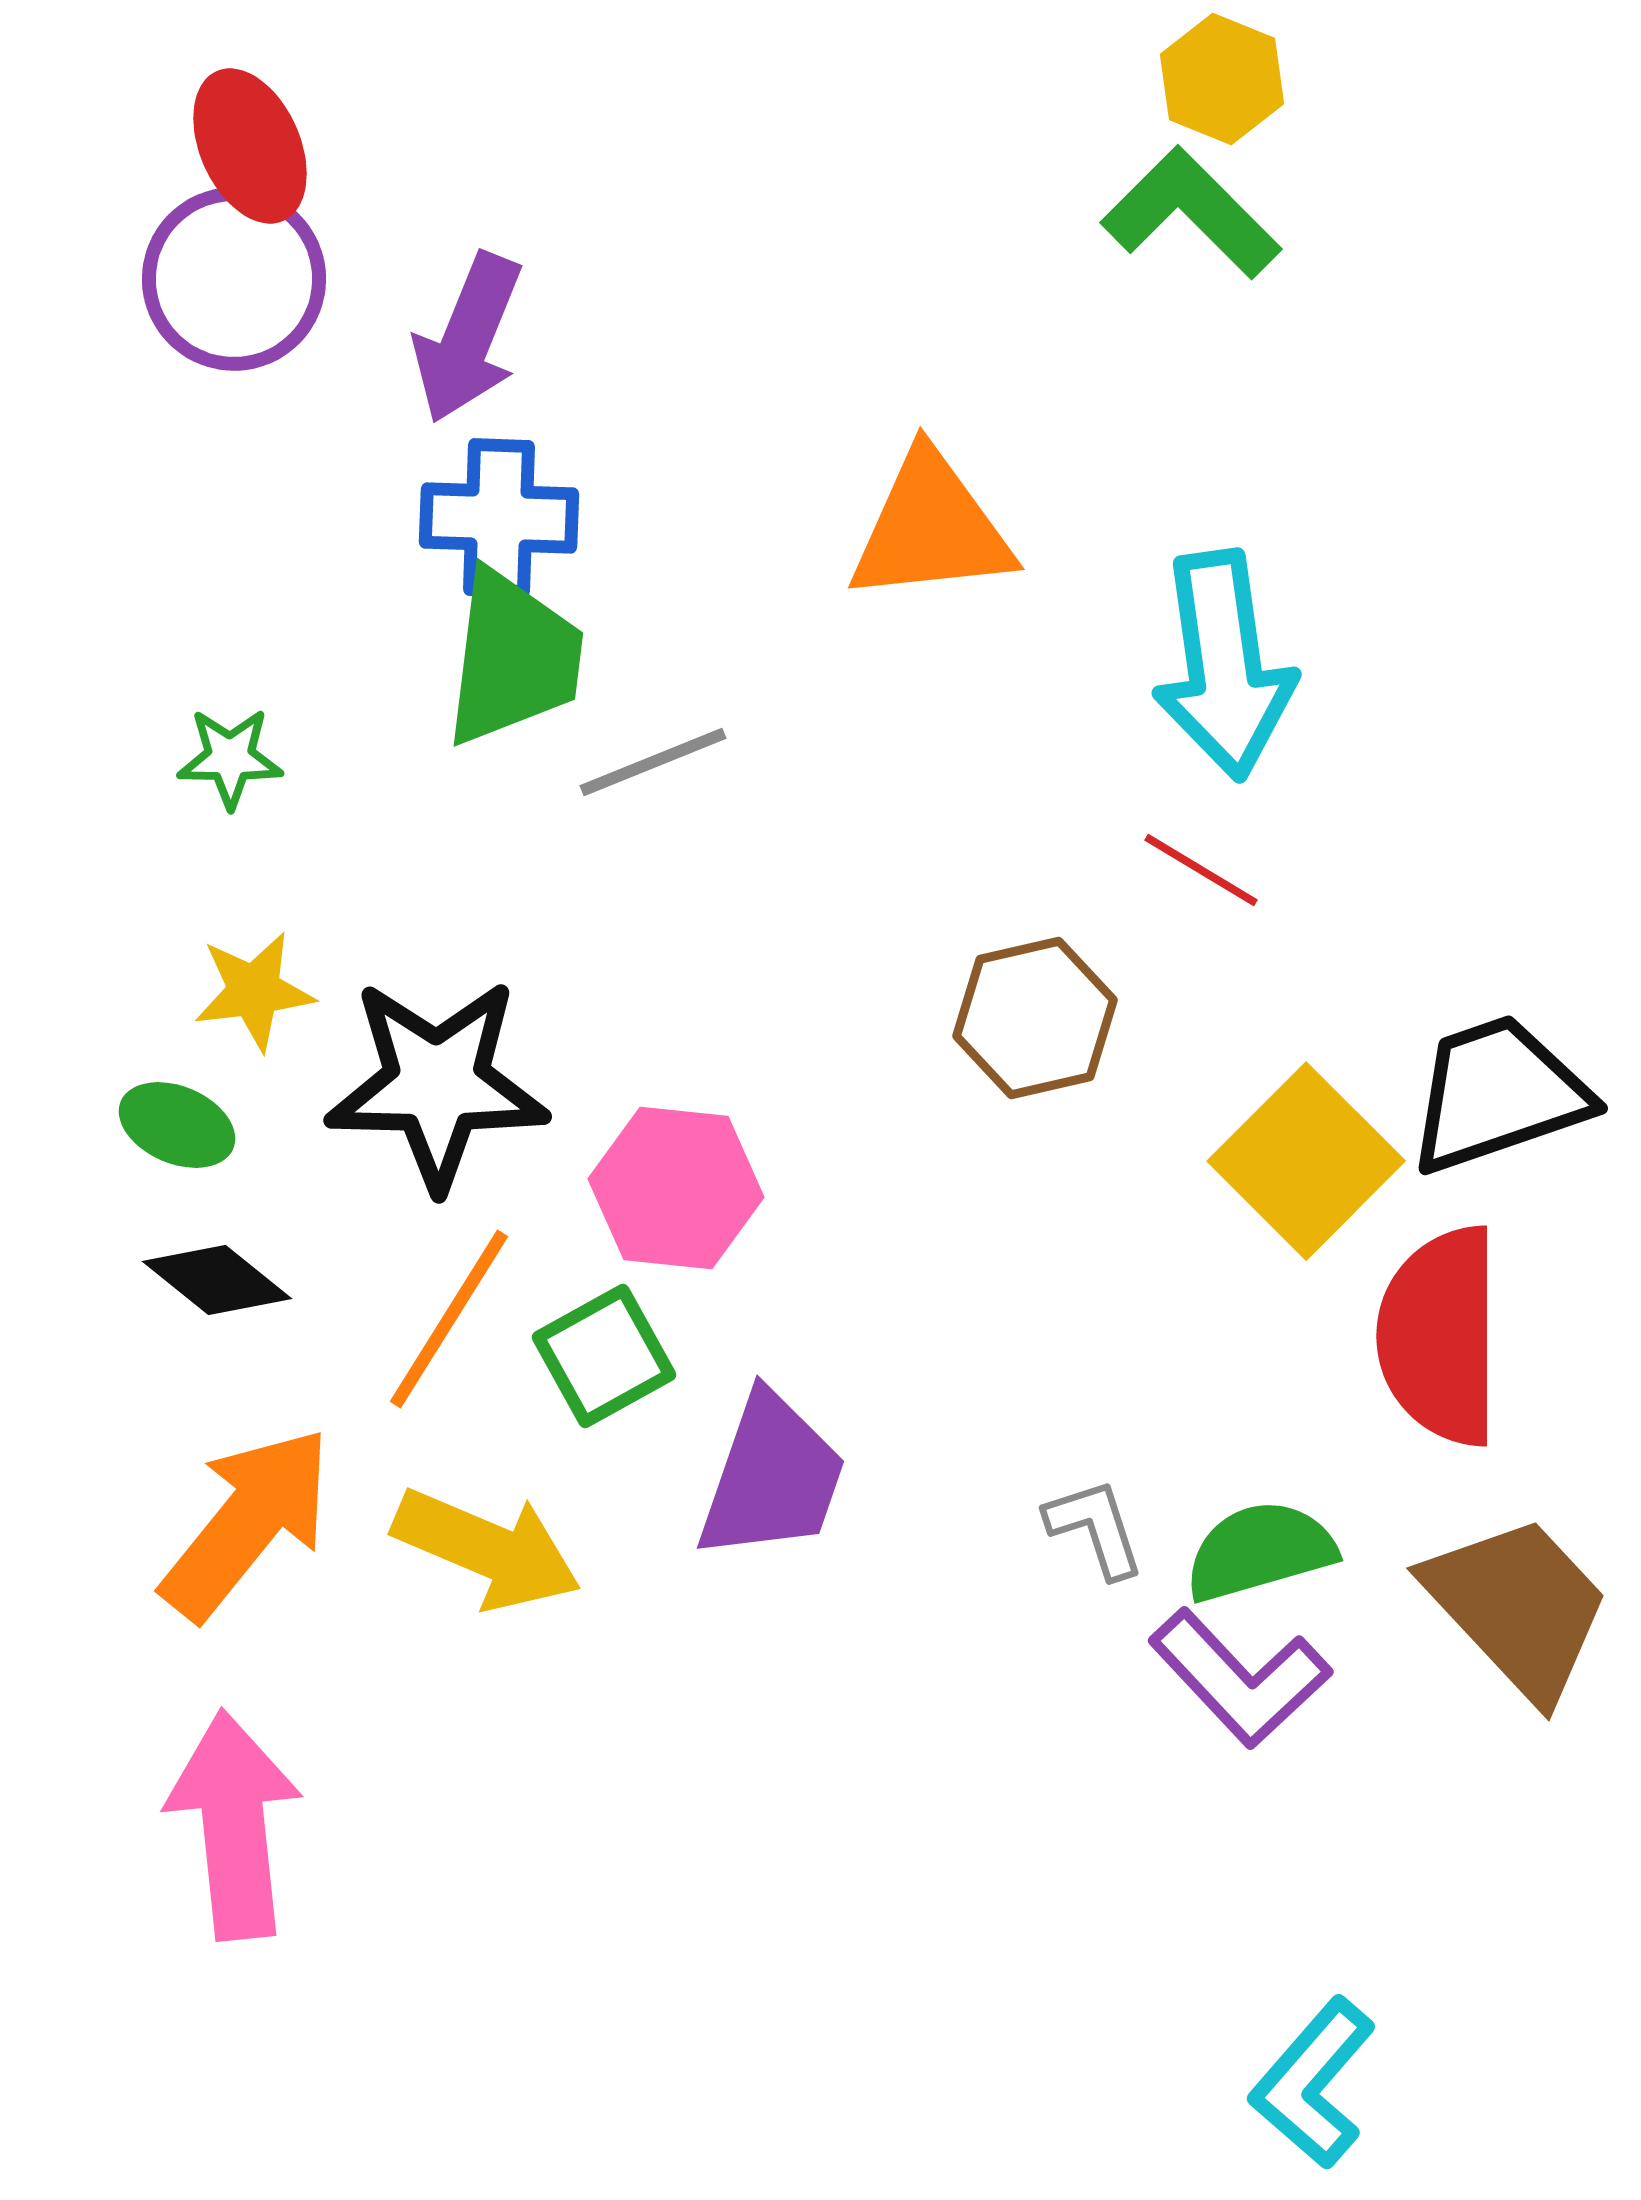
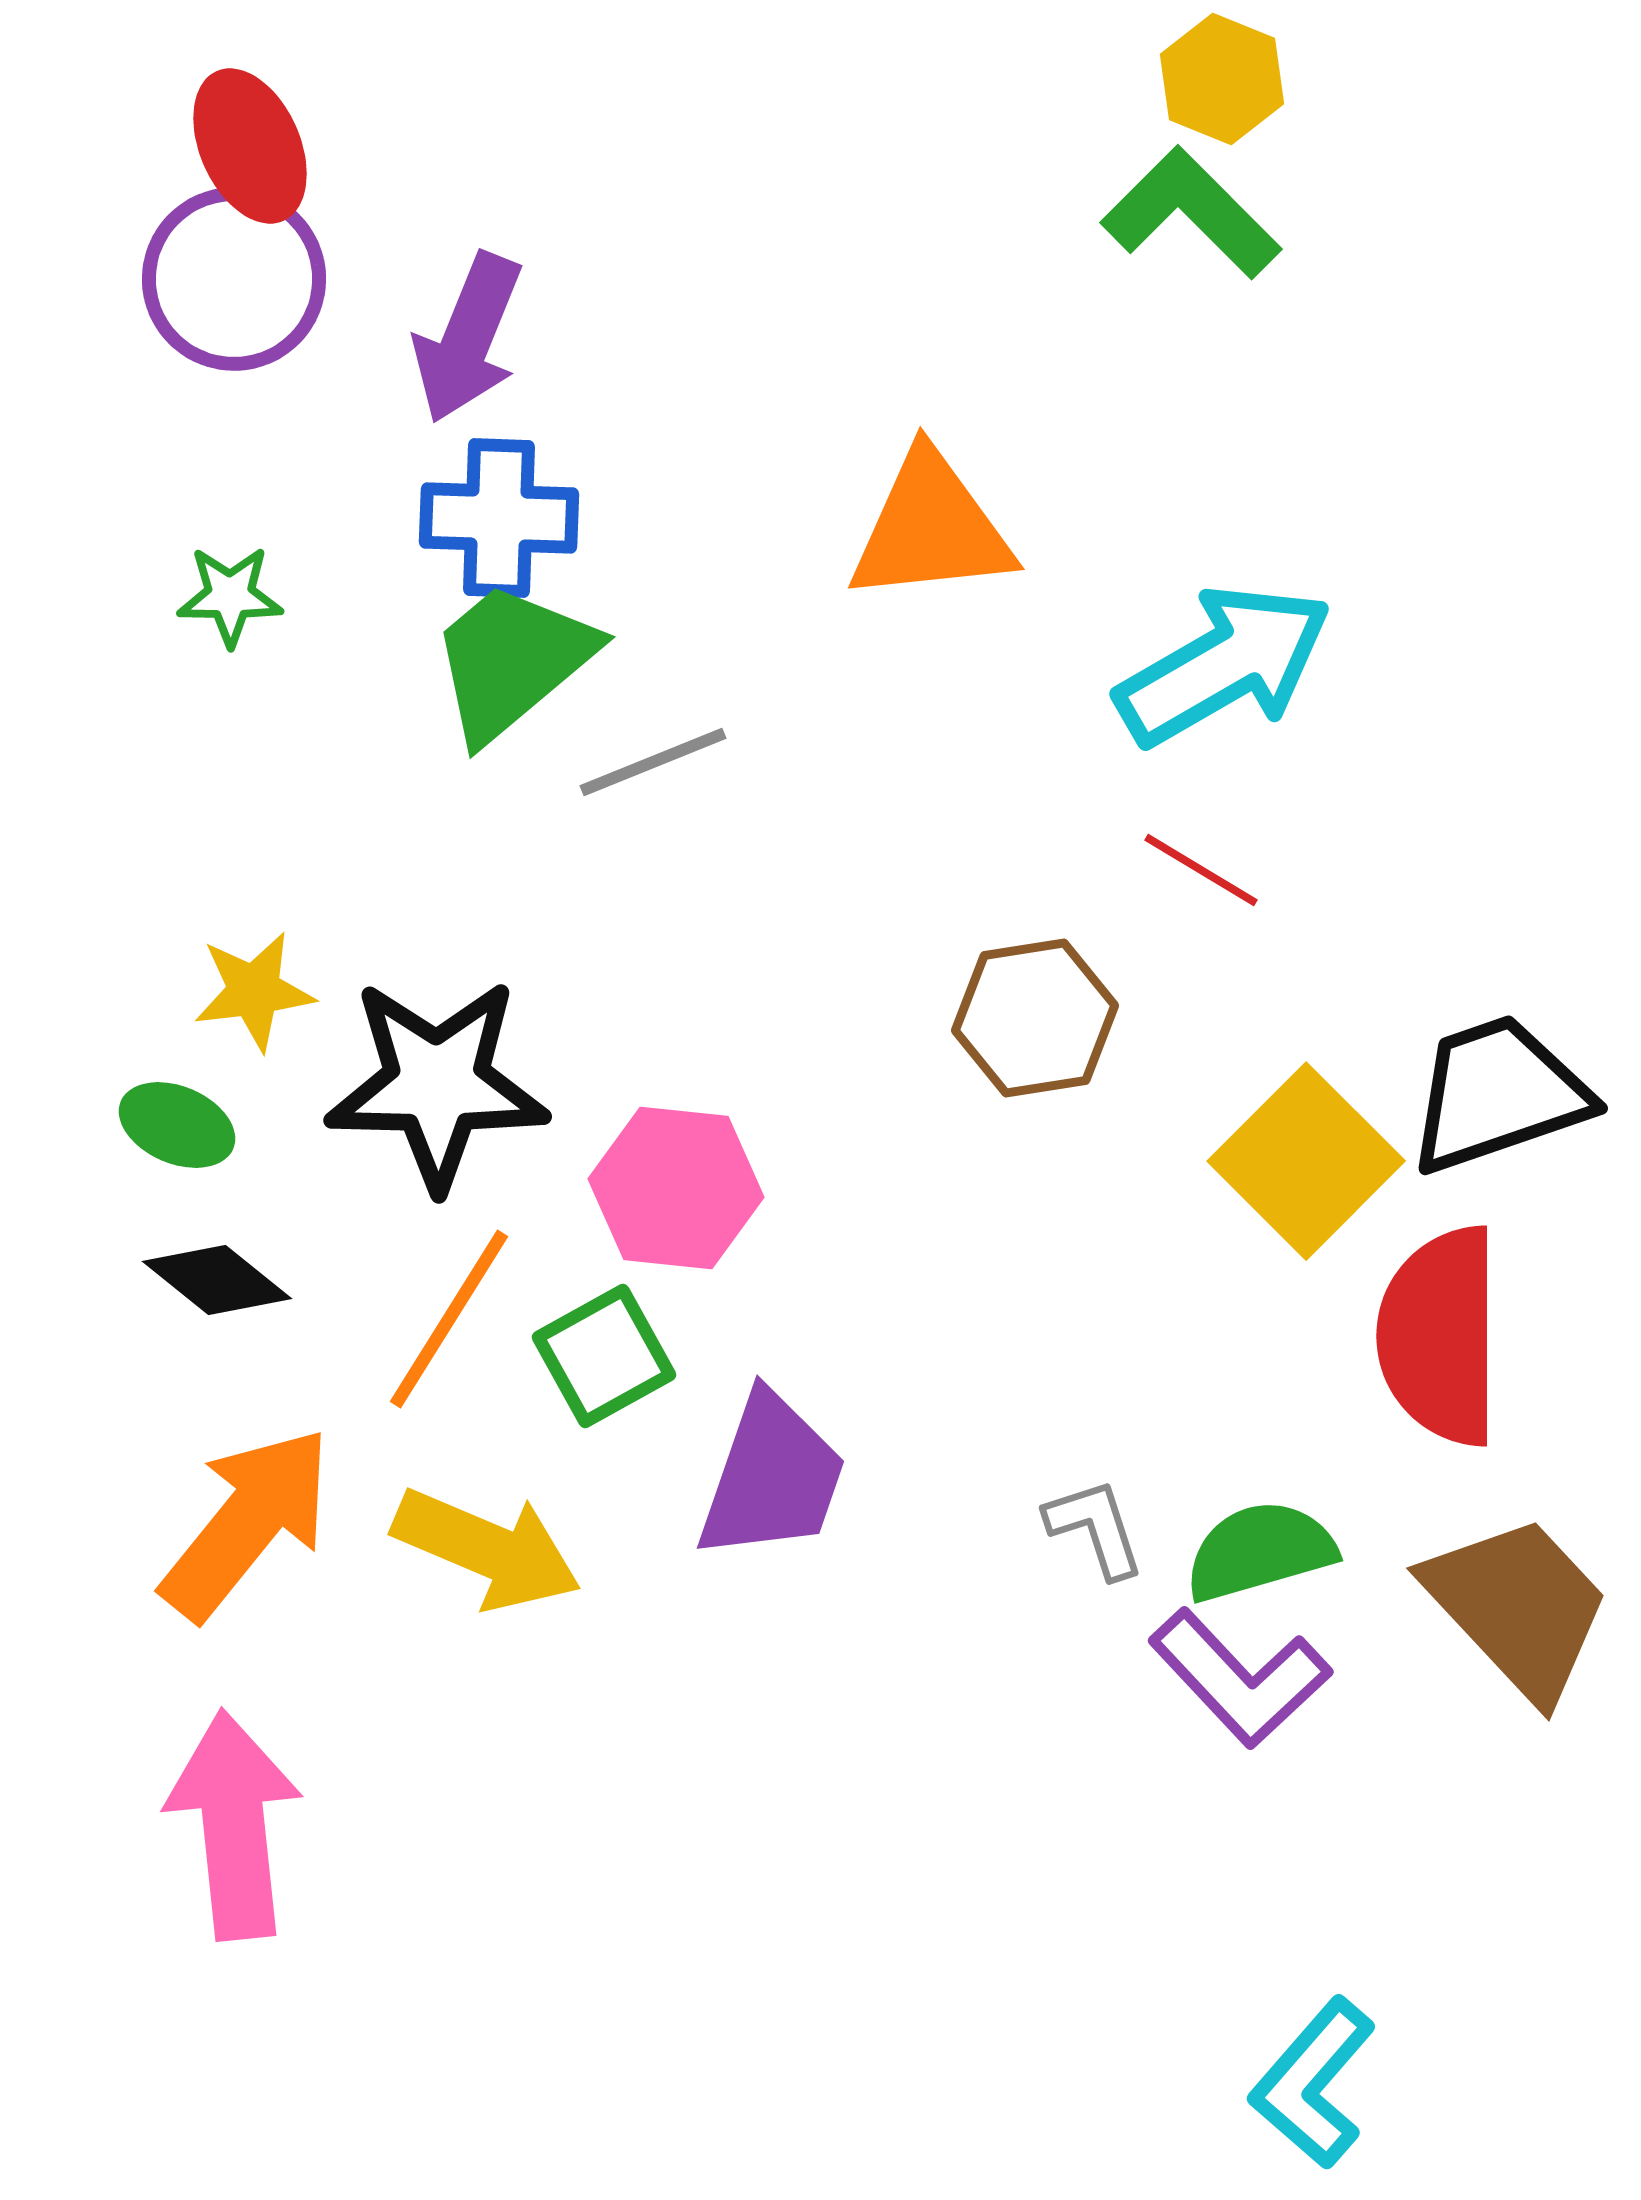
green trapezoid: moved 1 px left, 3 px down; rotated 137 degrees counterclockwise
cyan arrow: rotated 112 degrees counterclockwise
green star: moved 162 px up
brown hexagon: rotated 4 degrees clockwise
